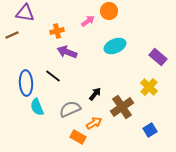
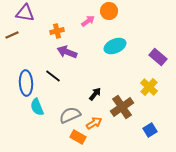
gray semicircle: moved 6 px down
